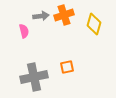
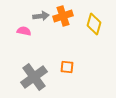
orange cross: moved 1 px left, 1 px down
pink semicircle: rotated 64 degrees counterclockwise
orange square: rotated 16 degrees clockwise
gray cross: rotated 24 degrees counterclockwise
